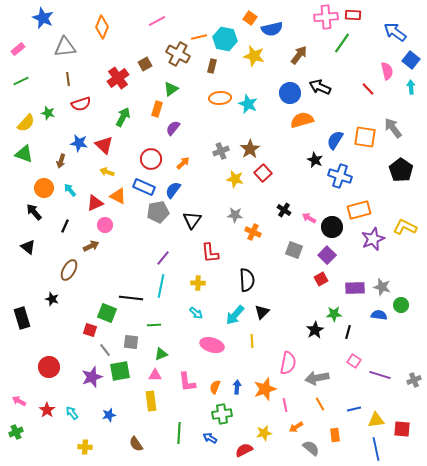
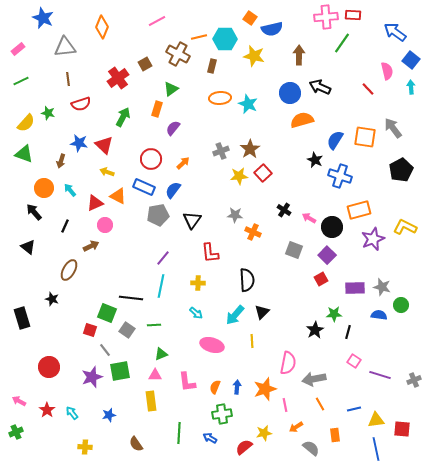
cyan hexagon at (225, 39): rotated 10 degrees counterclockwise
brown arrow at (299, 55): rotated 36 degrees counterclockwise
black pentagon at (401, 170): rotated 10 degrees clockwise
yellow star at (235, 179): moved 4 px right, 3 px up; rotated 18 degrees counterclockwise
gray pentagon at (158, 212): moved 3 px down
gray square at (131, 342): moved 4 px left, 12 px up; rotated 28 degrees clockwise
gray arrow at (317, 378): moved 3 px left, 1 px down
red semicircle at (244, 450): moved 3 px up; rotated 12 degrees counterclockwise
